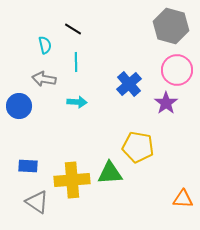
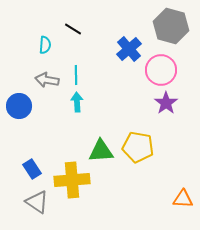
cyan semicircle: rotated 18 degrees clockwise
cyan line: moved 13 px down
pink circle: moved 16 px left
gray arrow: moved 3 px right, 1 px down
blue cross: moved 35 px up
cyan arrow: rotated 96 degrees counterclockwise
blue rectangle: moved 4 px right, 3 px down; rotated 54 degrees clockwise
green triangle: moved 9 px left, 22 px up
